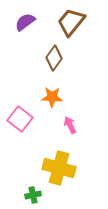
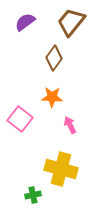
yellow cross: moved 2 px right, 1 px down
